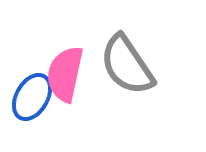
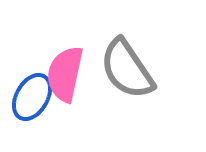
gray semicircle: moved 4 px down
